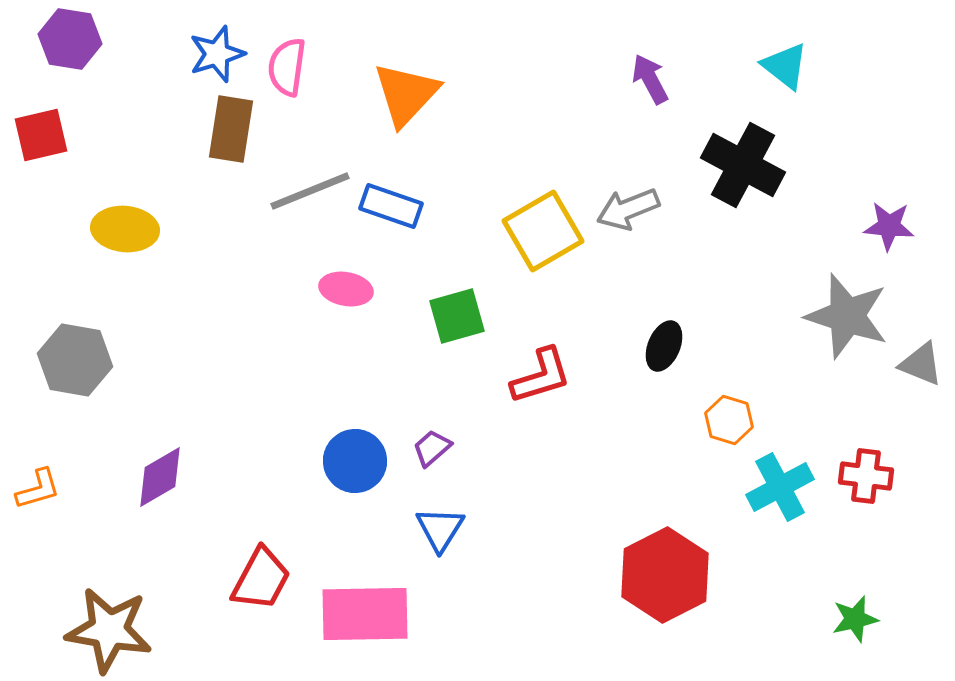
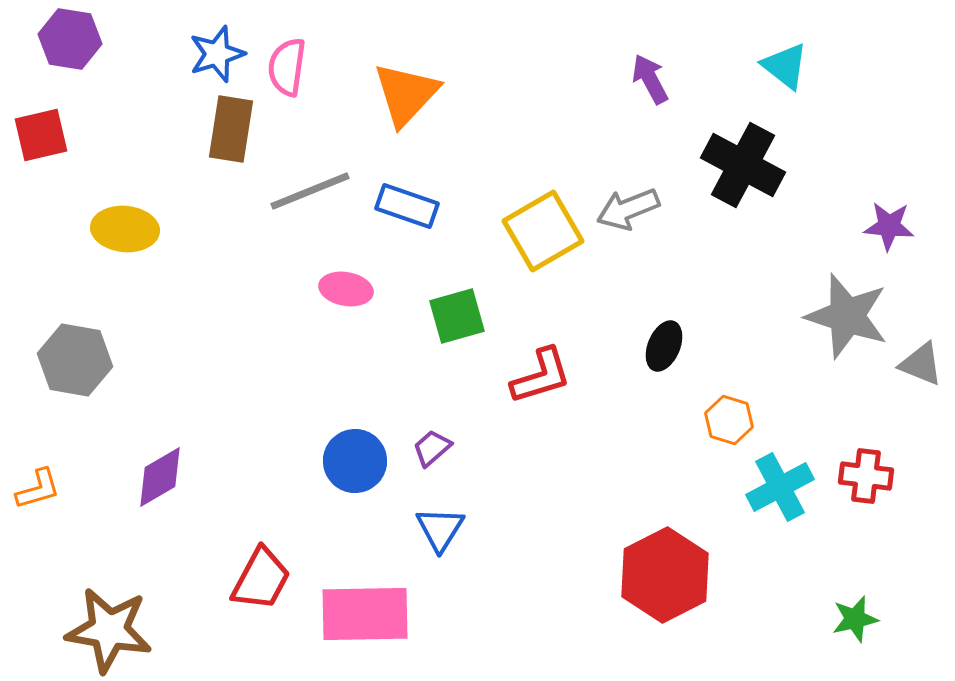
blue rectangle: moved 16 px right
